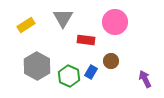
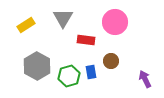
blue rectangle: rotated 40 degrees counterclockwise
green hexagon: rotated 20 degrees clockwise
